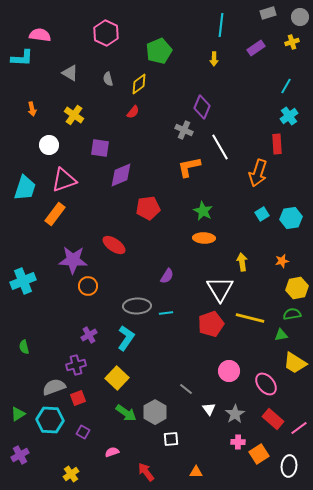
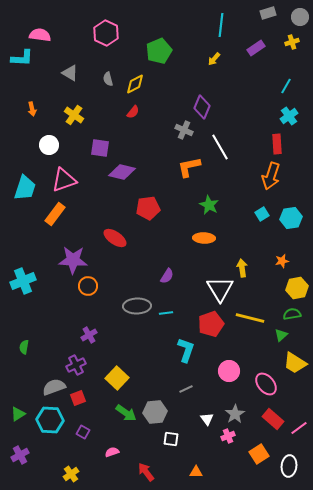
yellow arrow at (214, 59): rotated 40 degrees clockwise
yellow diamond at (139, 84): moved 4 px left; rotated 10 degrees clockwise
orange arrow at (258, 173): moved 13 px right, 3 px down
purple diamond at (121, 175): moved 1 px right, 3 px up; rotated 36 degrees clockwise
green star at (203, 211): moved 6 px right, 6 px up
red ellipse at (114, 245): moved 1 px right, 7 px up
yellow arrow at (242, 262): moved 6 px down
green triangle at (281, 335): rotated 32 degrees counterclockwise
cyan L-shape at (126, 338): moved 60 px right, 12 px down; rotated 15 degrees counterclockwise
green semicircle at (24, 347): rotated 24 degrees clockwise
purple cross at (76, 365): rotated 12 degrees counterclockwise
gray line at (186, 389): rotated 64 degrees counterclockwise
white triangle at (209, 409): moved 2 px left, 10 px down
gray hexagon at (155, 412): rotated 25 degrees clockwise
white square at (171, 439): rotated 14 degrees clockwise
pink cross at (238, 442): moved 10 px left, 6 px up; rotated 24 degrees counterclockwise
